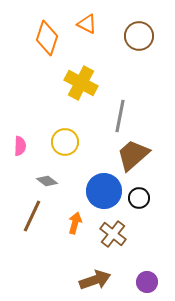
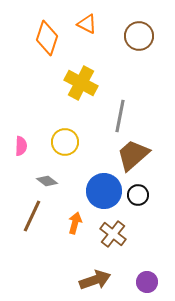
pink semicircle: moved 1 px right
black circle: moved 1 px left, 3 px up
